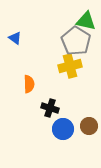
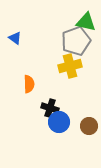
green triangle: moved 1 px down
gray pentagon: rotated 20 degrees clockwise
blue circle: moved 4 px left, 7 px up
